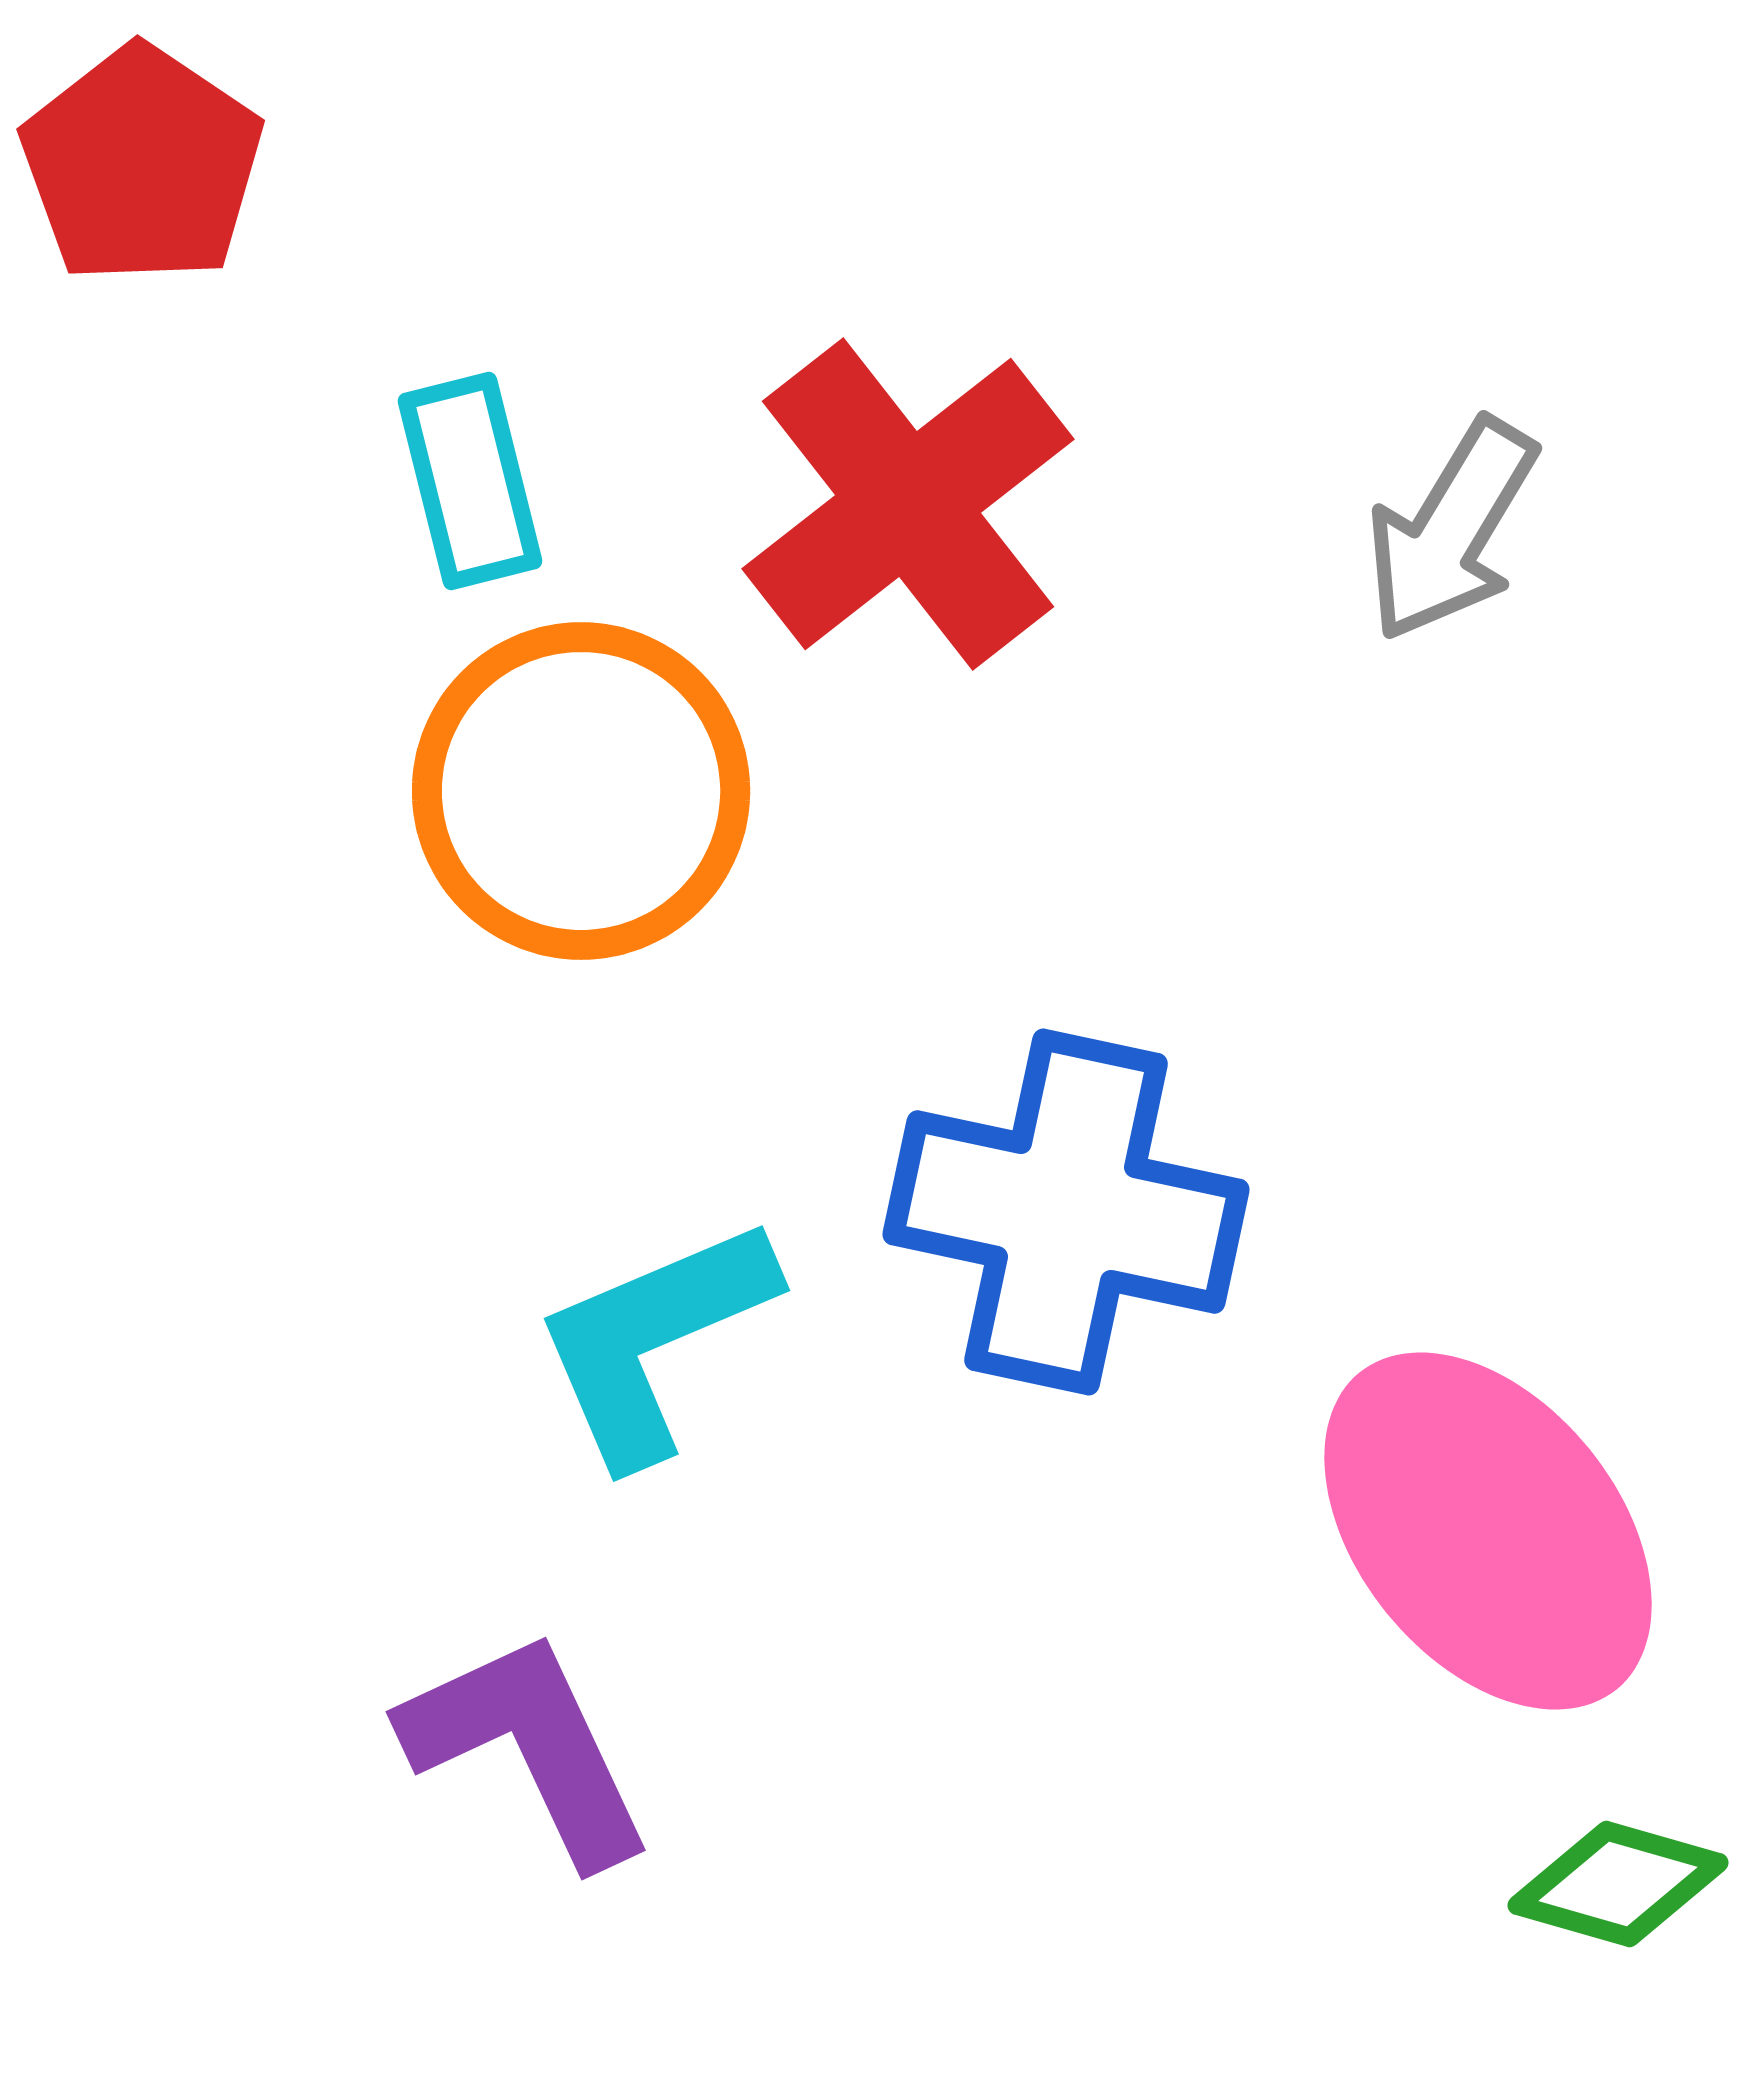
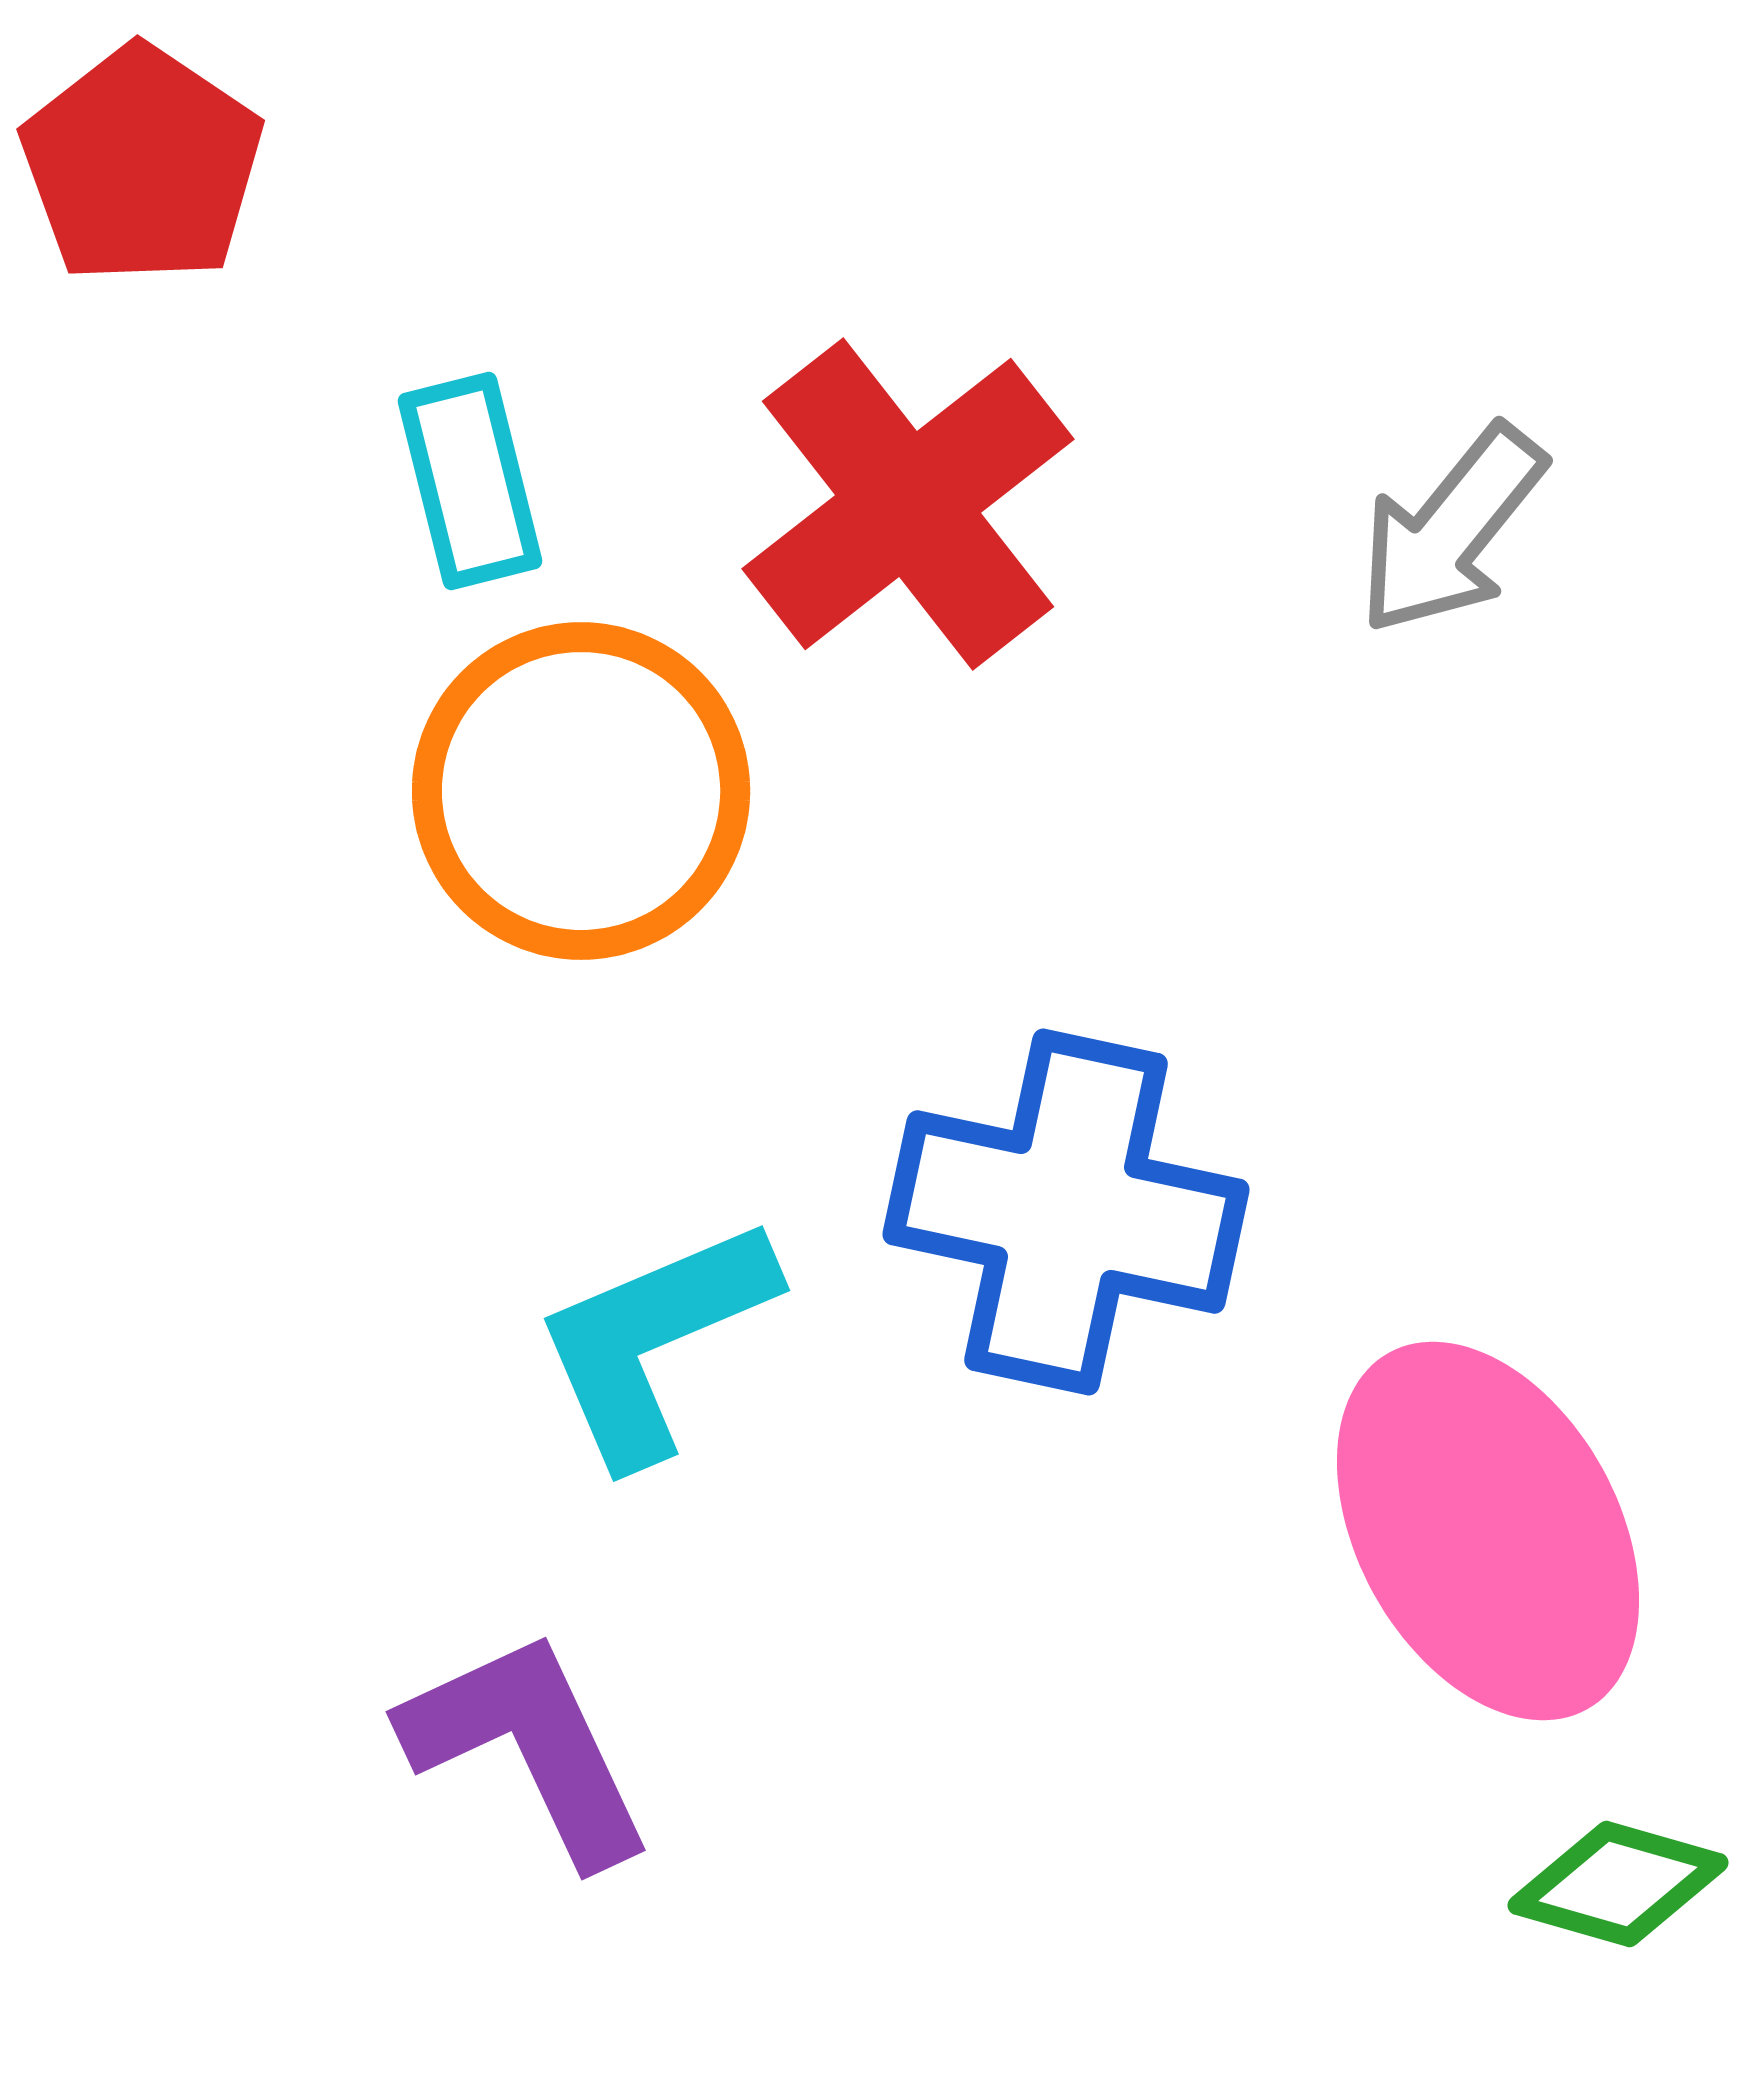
gray arrow: rotated 8 degrees clockwise
pink ellipse: rotated 10 degrees clockwise
